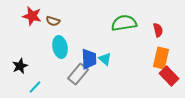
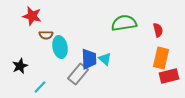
brown semicircle: moved 7 px left, 14 px down; rotated 16 degrees counterclockwise
red rectangle: rotated 60 degrees counterclockwise
cyan line: moved 5 px right
